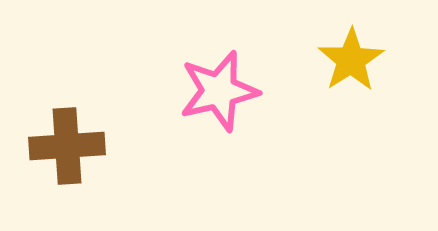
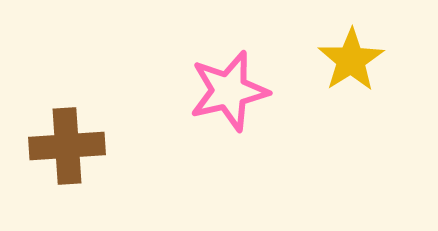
pink star: moved 10 px right
